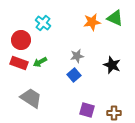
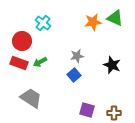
orange star: moved 1 px right
red circle: moved 1 px right, 1 px down
